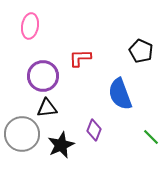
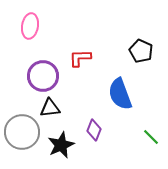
black triangle: moved 3 px right
gray circle: moved 2 px up
